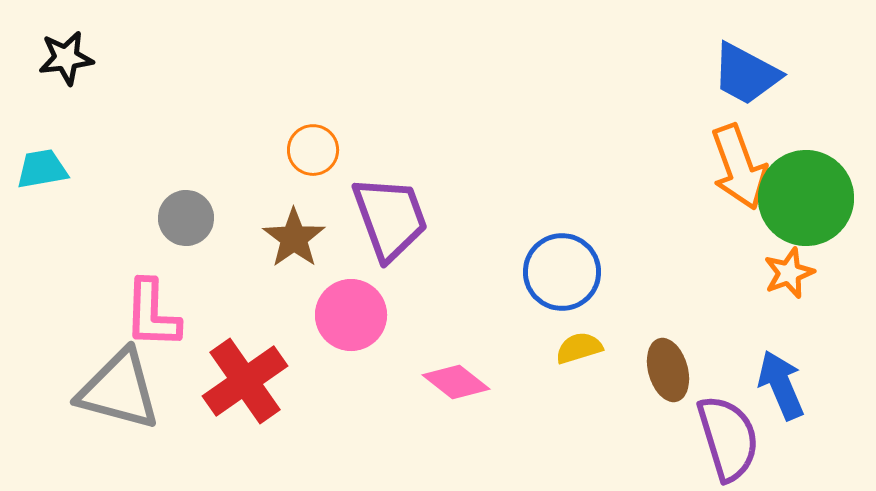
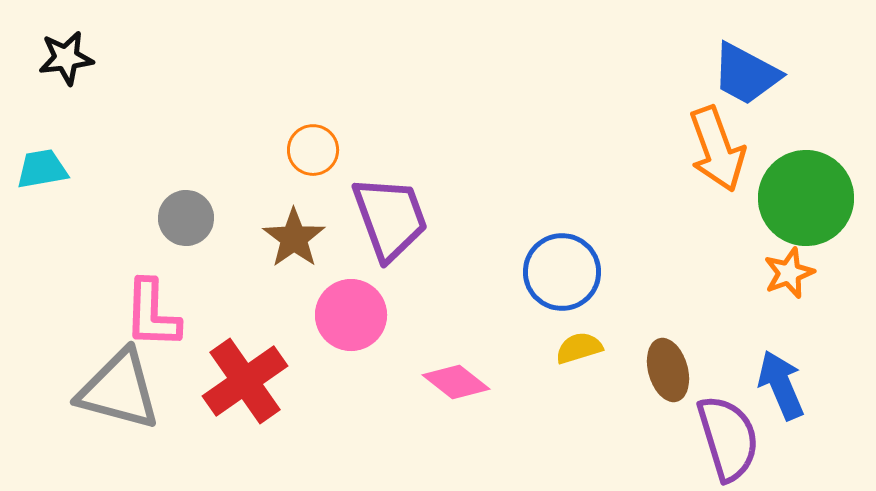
orange arrow: moved 22 px left, 18 px up
